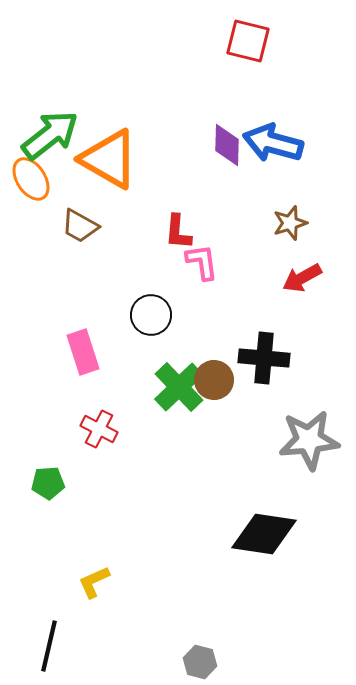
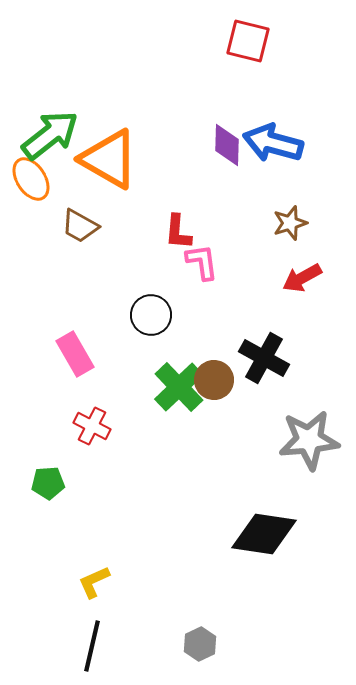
pink rectangle: moved 8 px left, 2 px down; rotated 12 degrees counterclockwise
black cross: rotated 24 degrees clockwise
red cross: moved 7 px left, 3 px up
black line: moved 43 px right
gray hexagon: moved 18 px up; rotated 20 degrees clockwise
